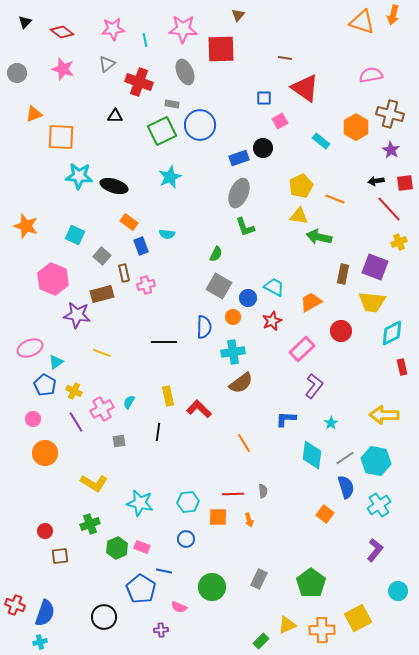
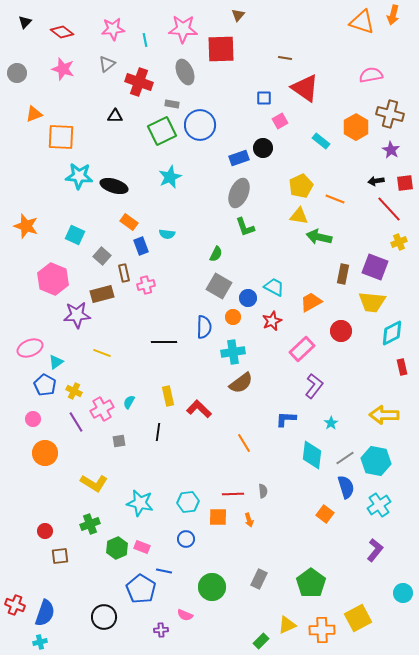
purple star at (77, 315): rotated 12 degrees counterclockwise
cyan circle at (398, 591): moved 5 px right, 2 px down
pink semicircle at (179, 607): moved 6 px right, 8 px down
